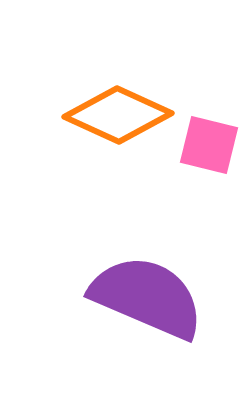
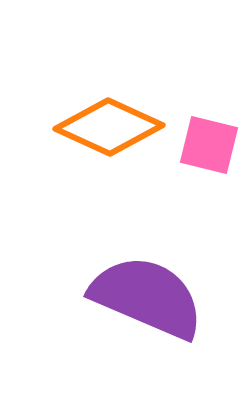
orange diamond: moved 9 px left, 12 px down
